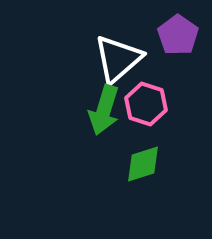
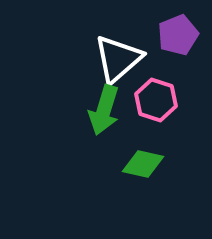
purple pentagon: rotated 15 degrees clockwise
pink hexagon: moved 10 px right, 4 px up
green diamond: rotated 30 degrees clockwise
